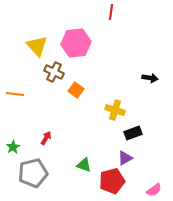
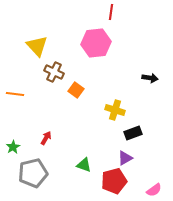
pink hexagon: moved 20 px right
red pentagon: moved 2 px right
